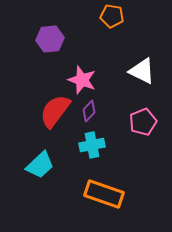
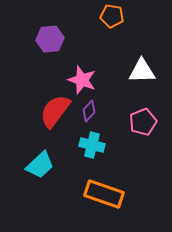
white triangle: rotated 28 degrees counterclockwise
cyan cross: rotated 25 degrees clockwise
